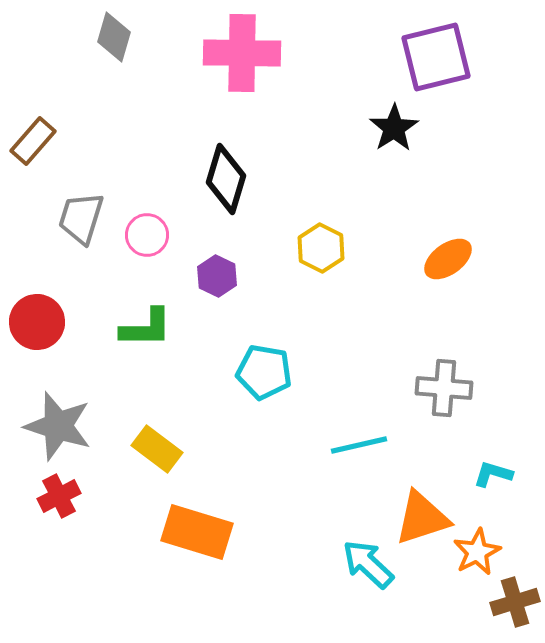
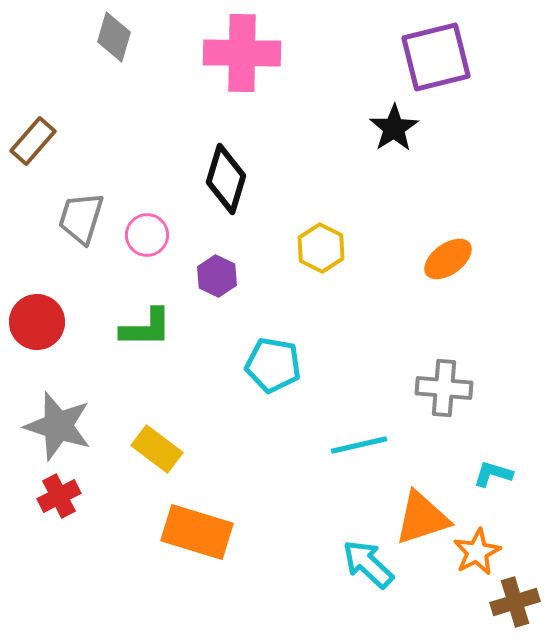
cyan pentagon: moved 9 px right, 7 px up
